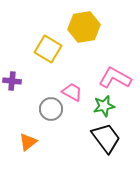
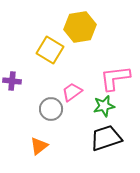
yellow hexagon: moved 4 px left
yellow square: moved 2 px right, 1 px down
pink L-shape: rotated 36 degrees counterclockwise
pink trapezoid: rotated 65 degrees counterclockwise
black trapezoid: rotated 72 degrees counterclockwise
orange triangle: moved 11 px right, 4 px down
